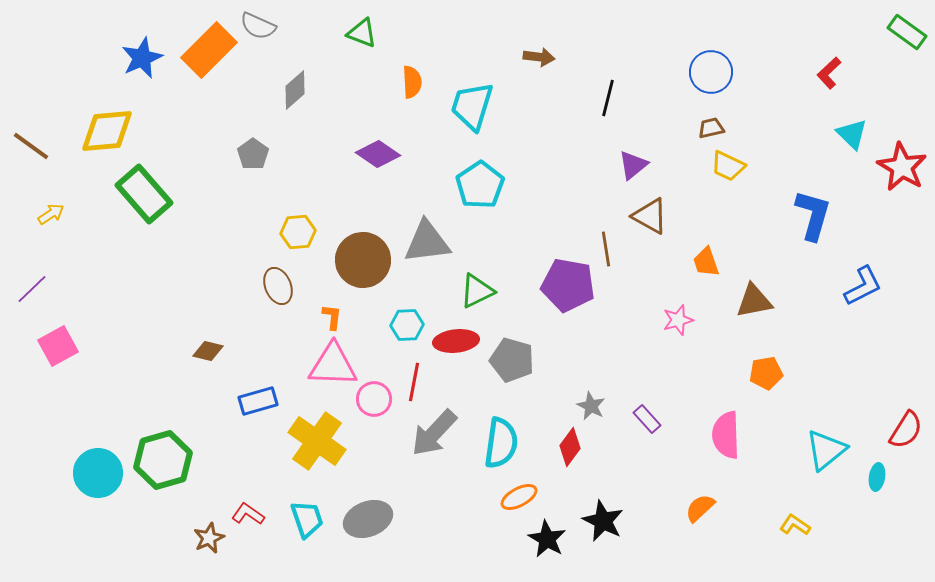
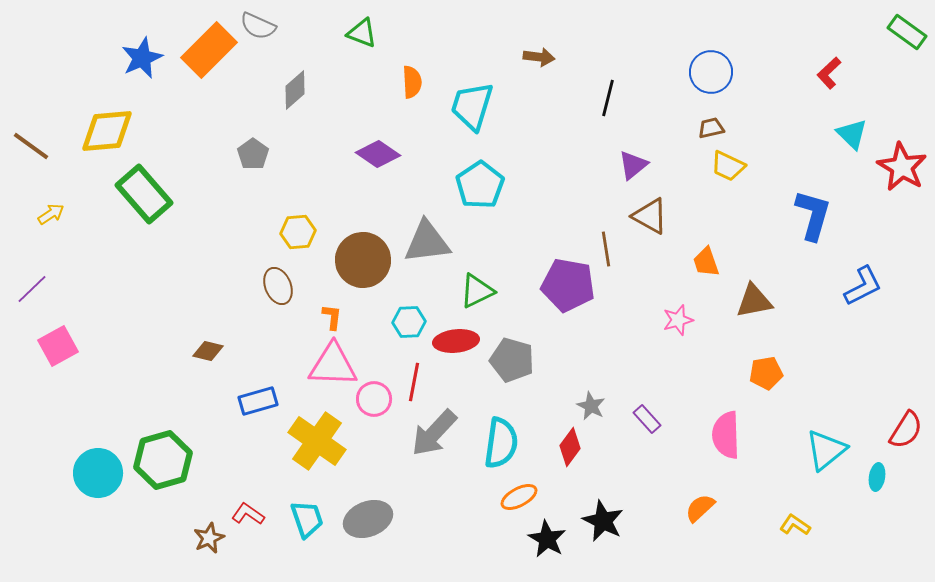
cyan hexagon at (407, 325): moved 2 px right, 3 px up
